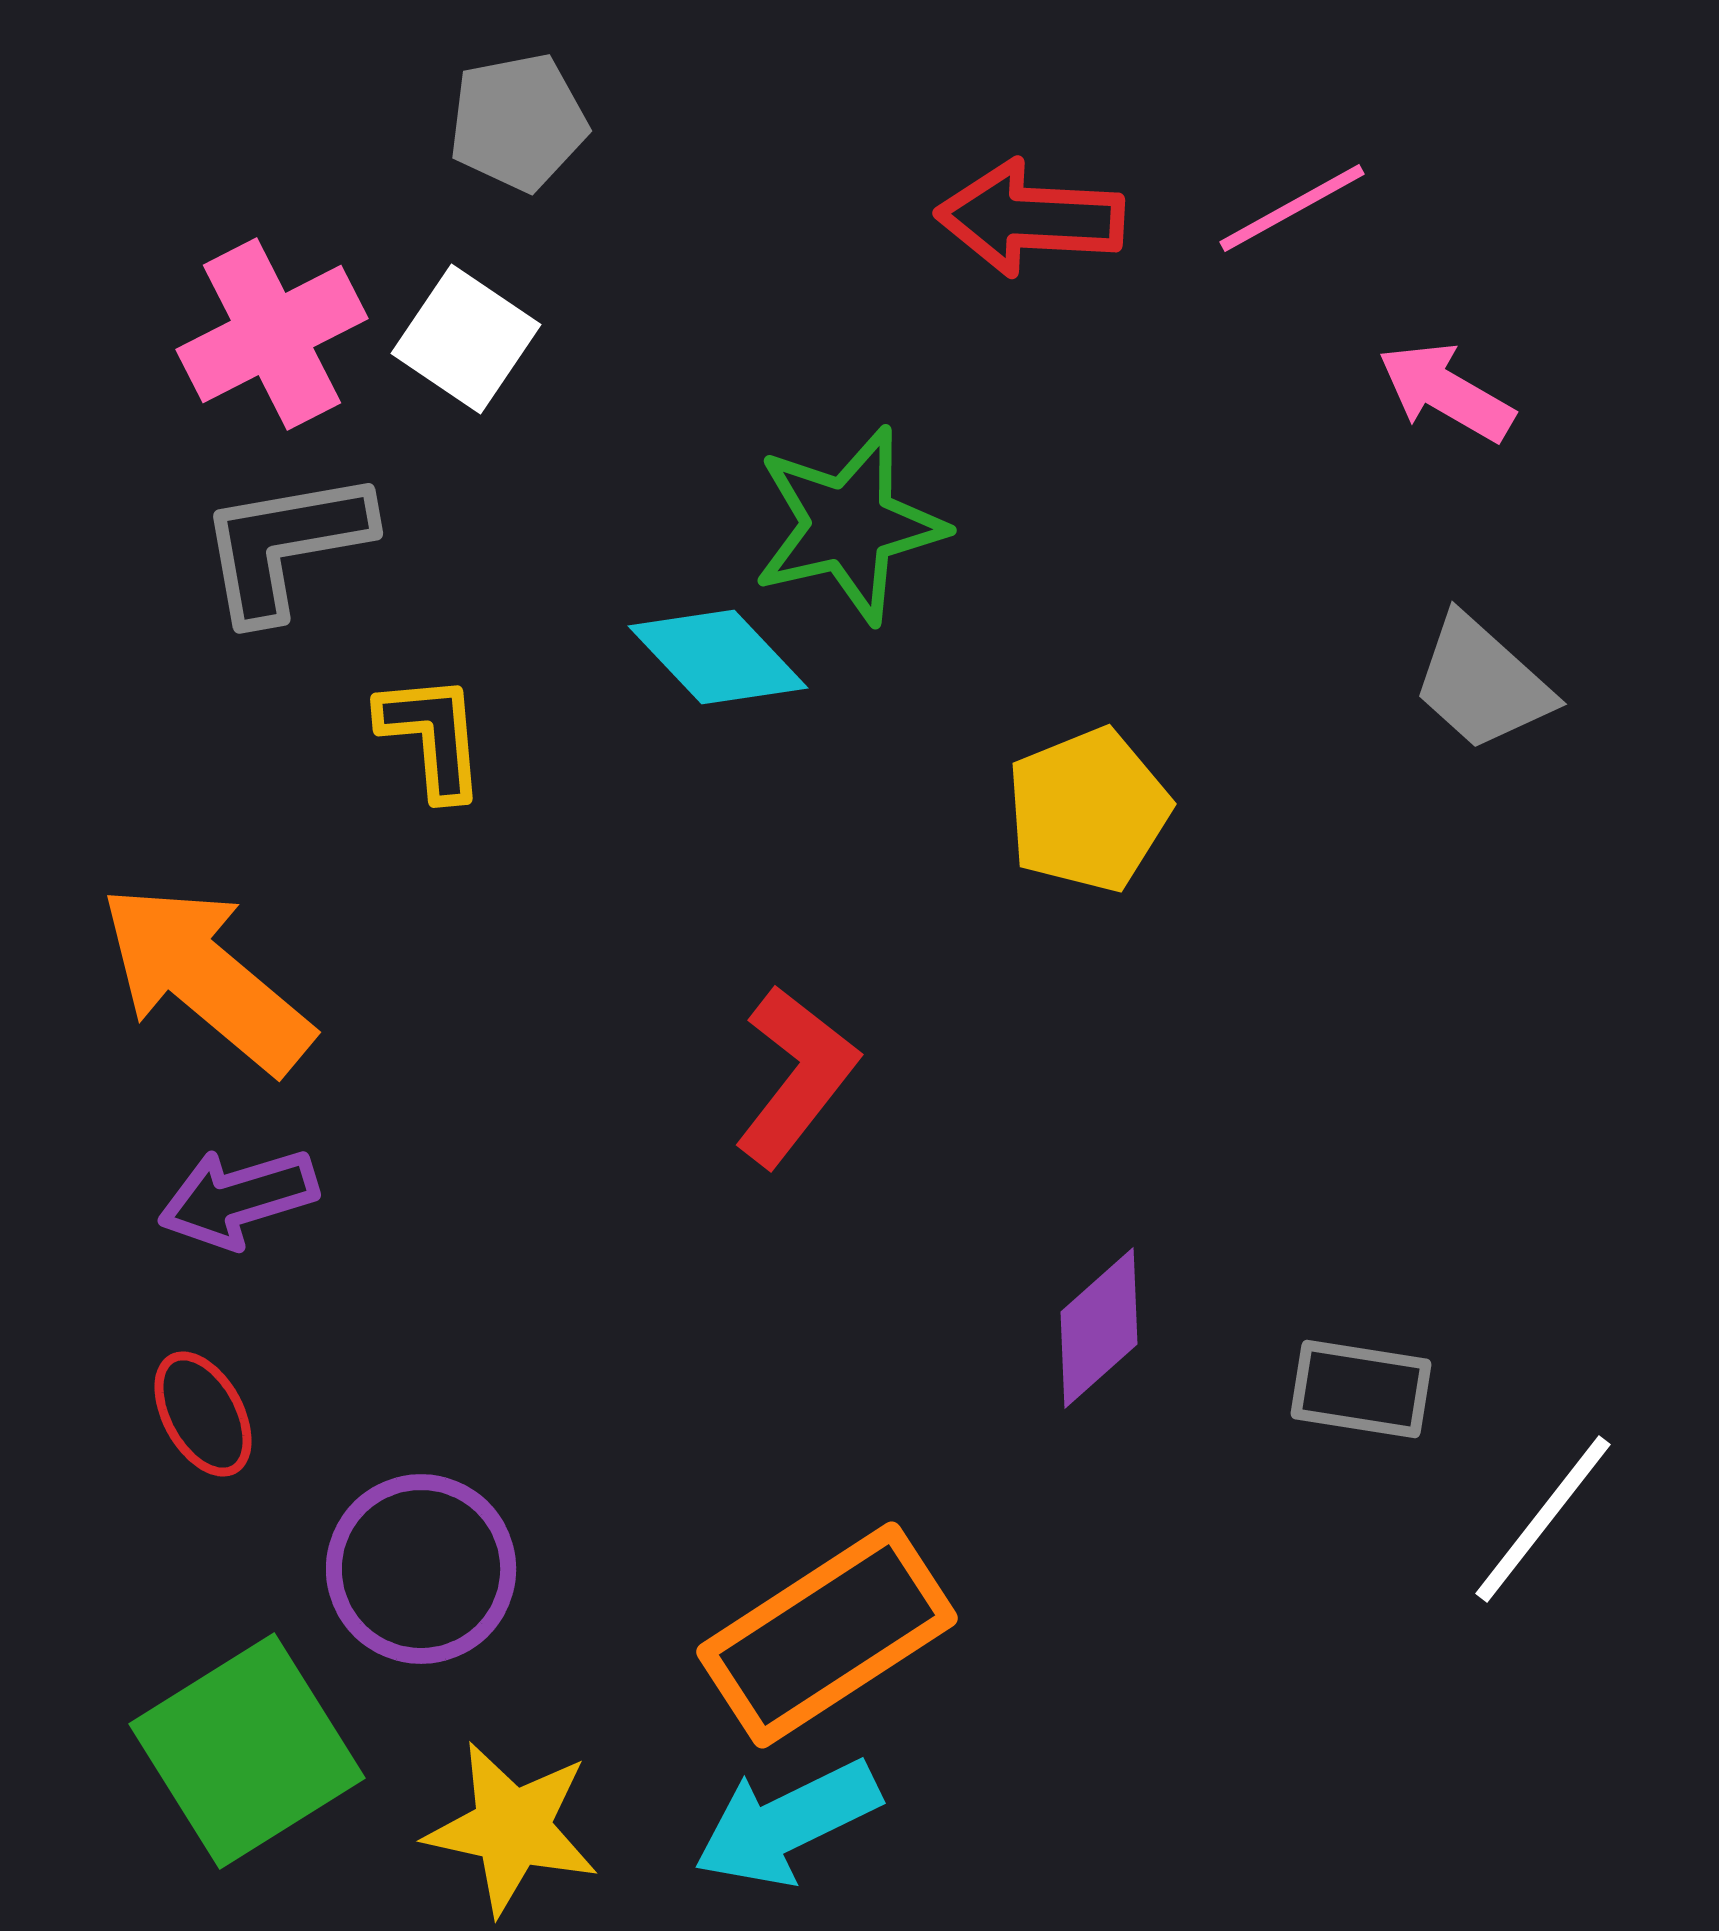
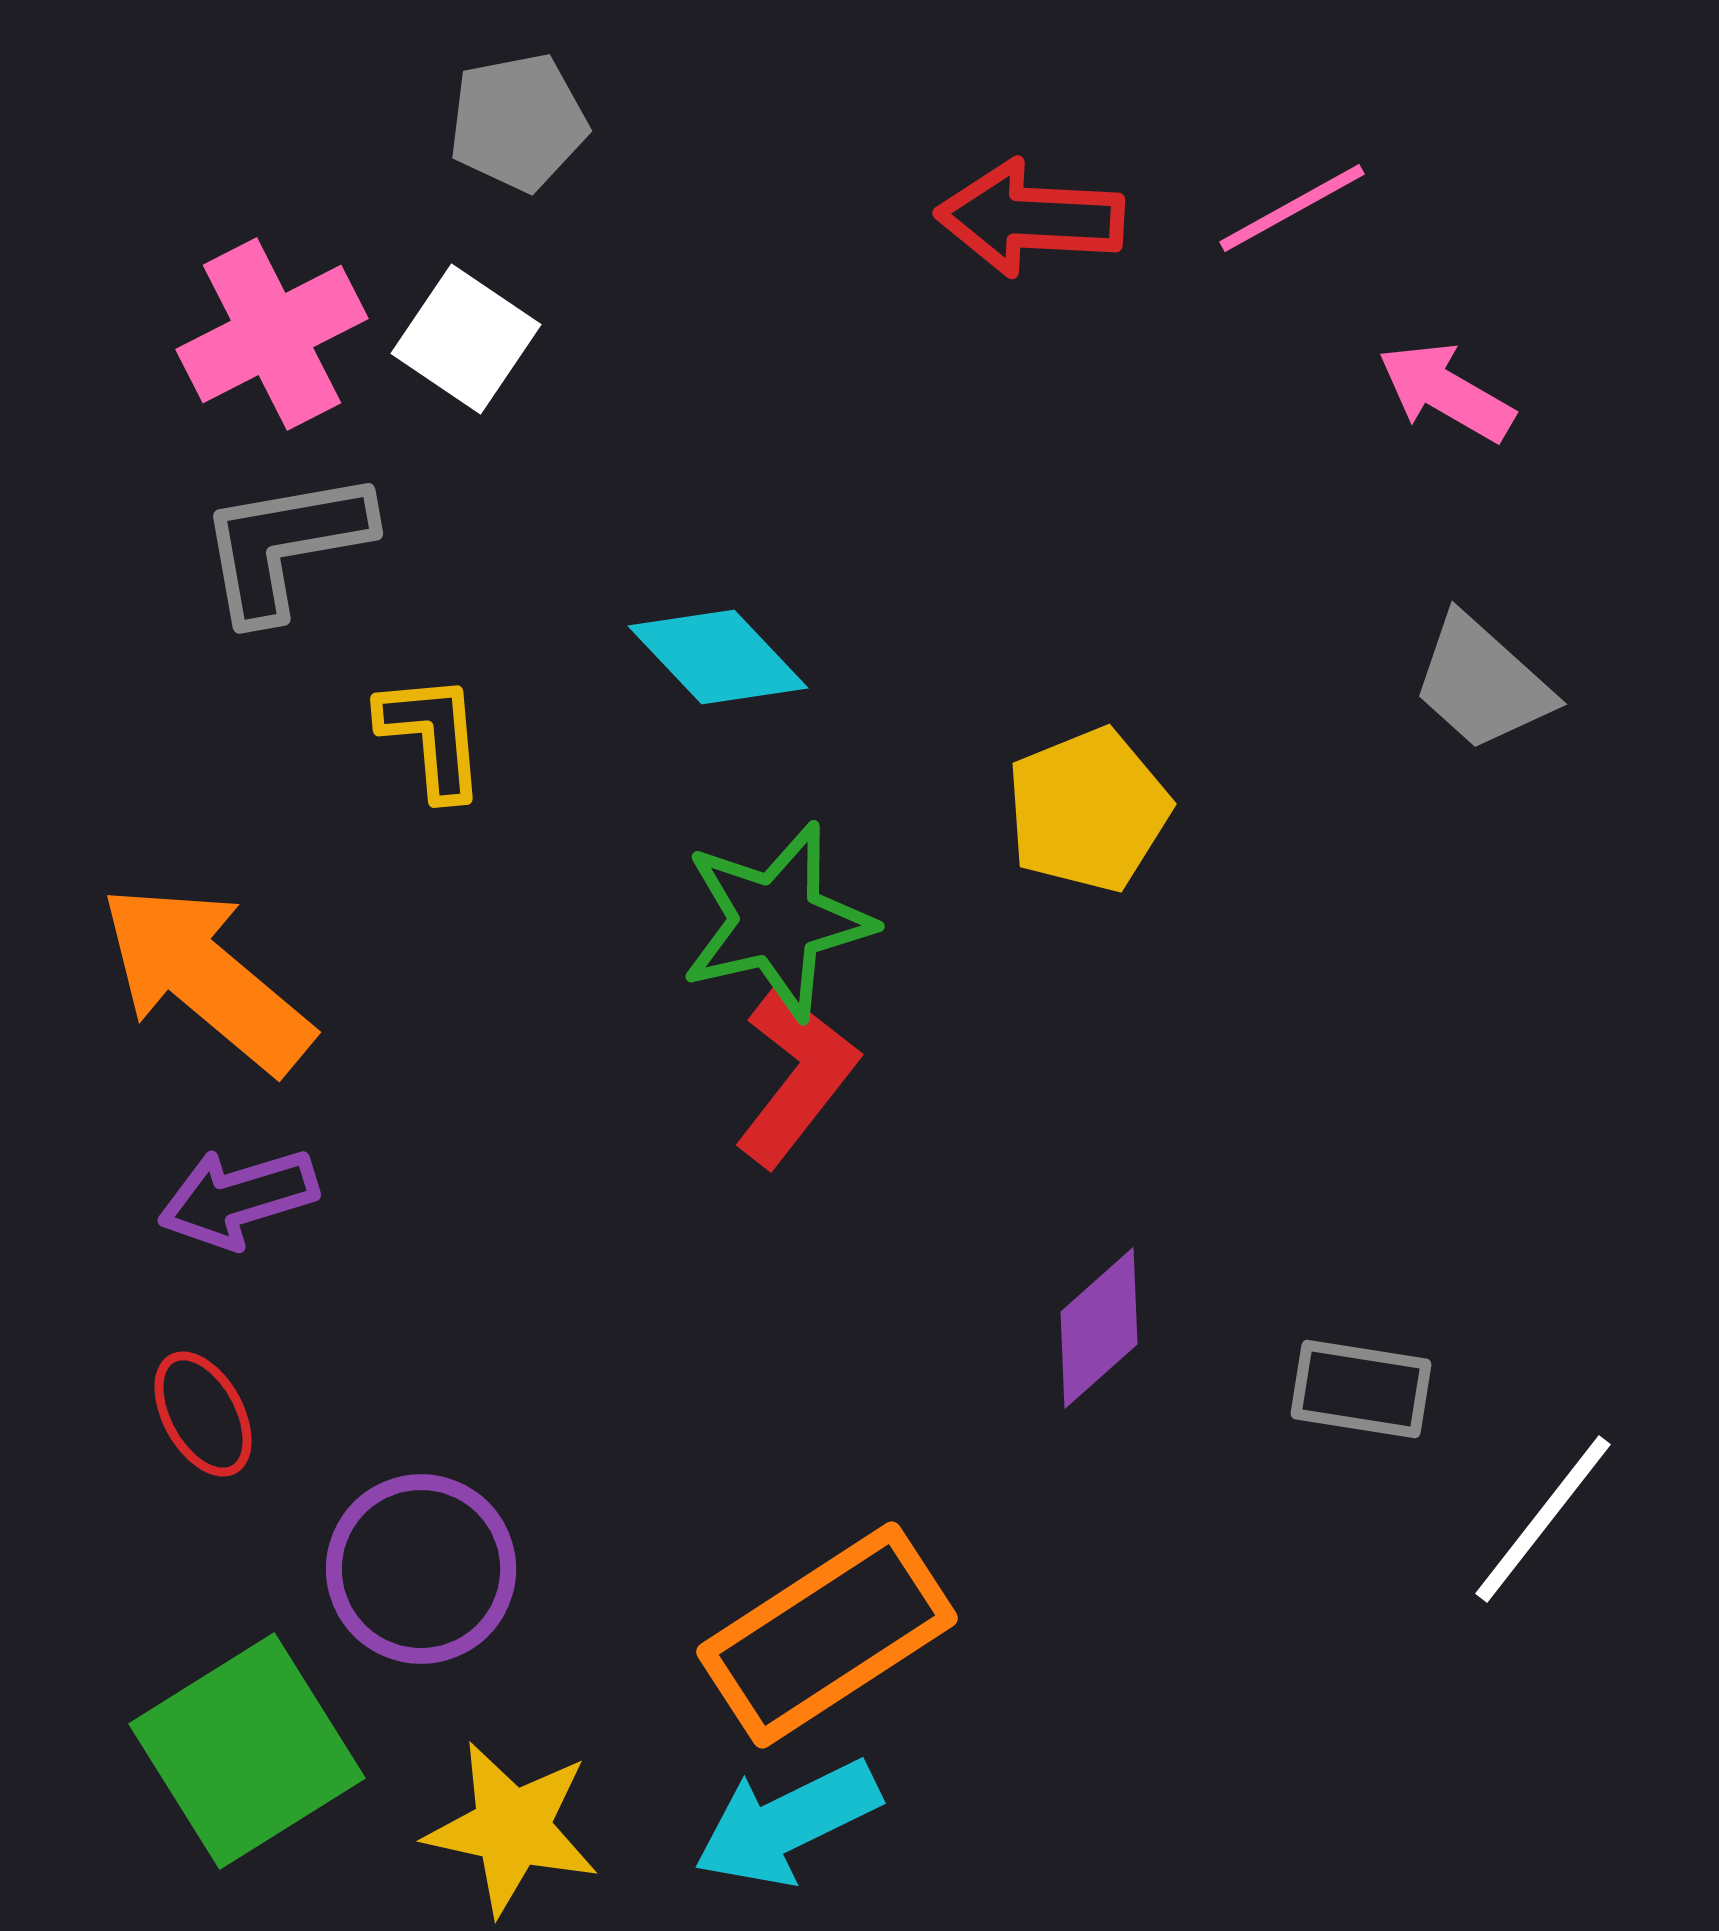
green star: moved 72 px left, 396 px down
